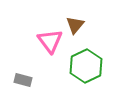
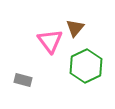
brown triangle: moved 3 px down
